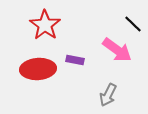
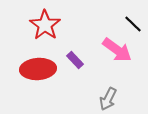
purple rectangle: rotated 36 degrees clockwise
gray arrow: moved 4 px down
